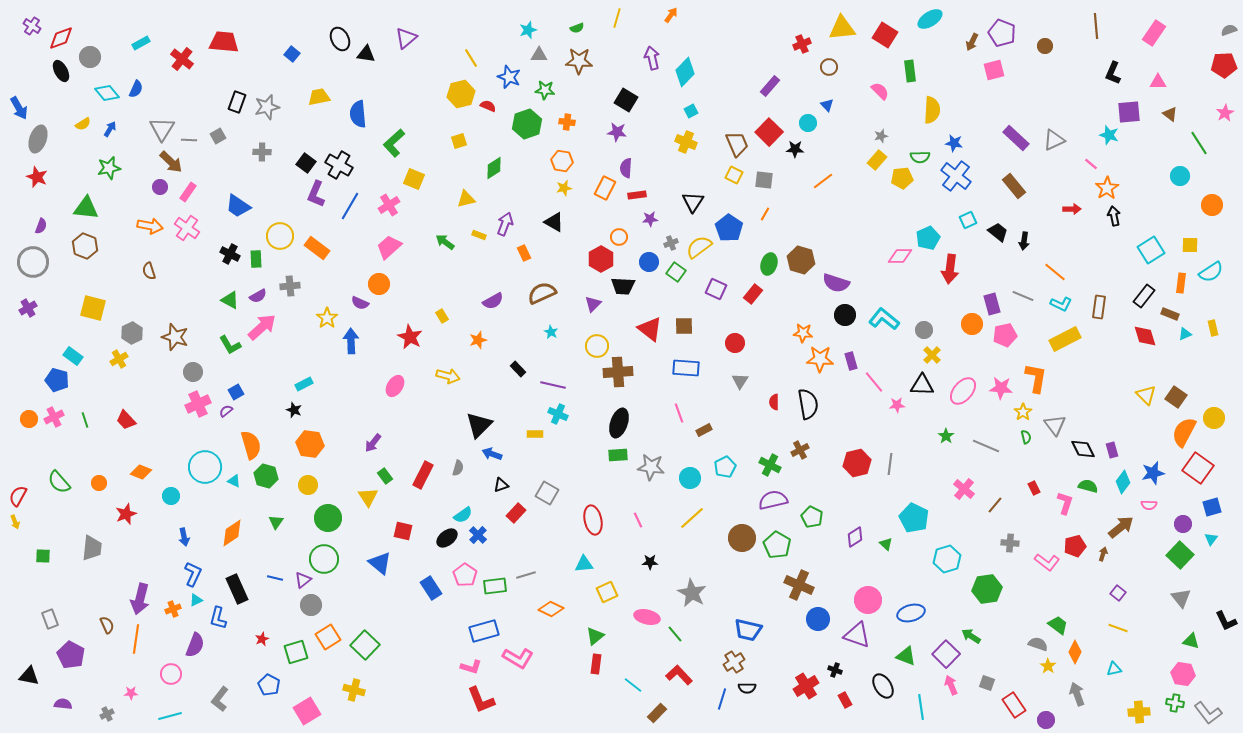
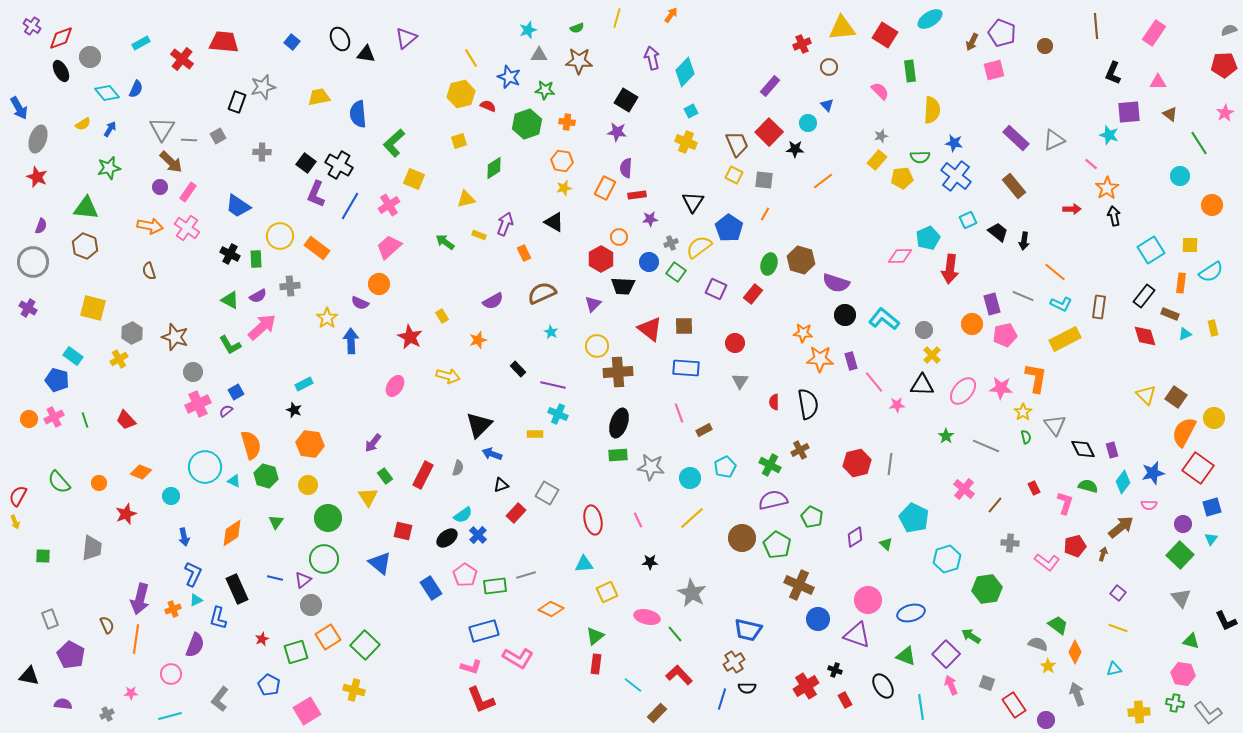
blue square at (292, 54): moved 12 px up
gray star at (267, 107): moved 4 px left, 20 px up
purple cross at (28, 308): rotated 30 degrees counterclockwise
